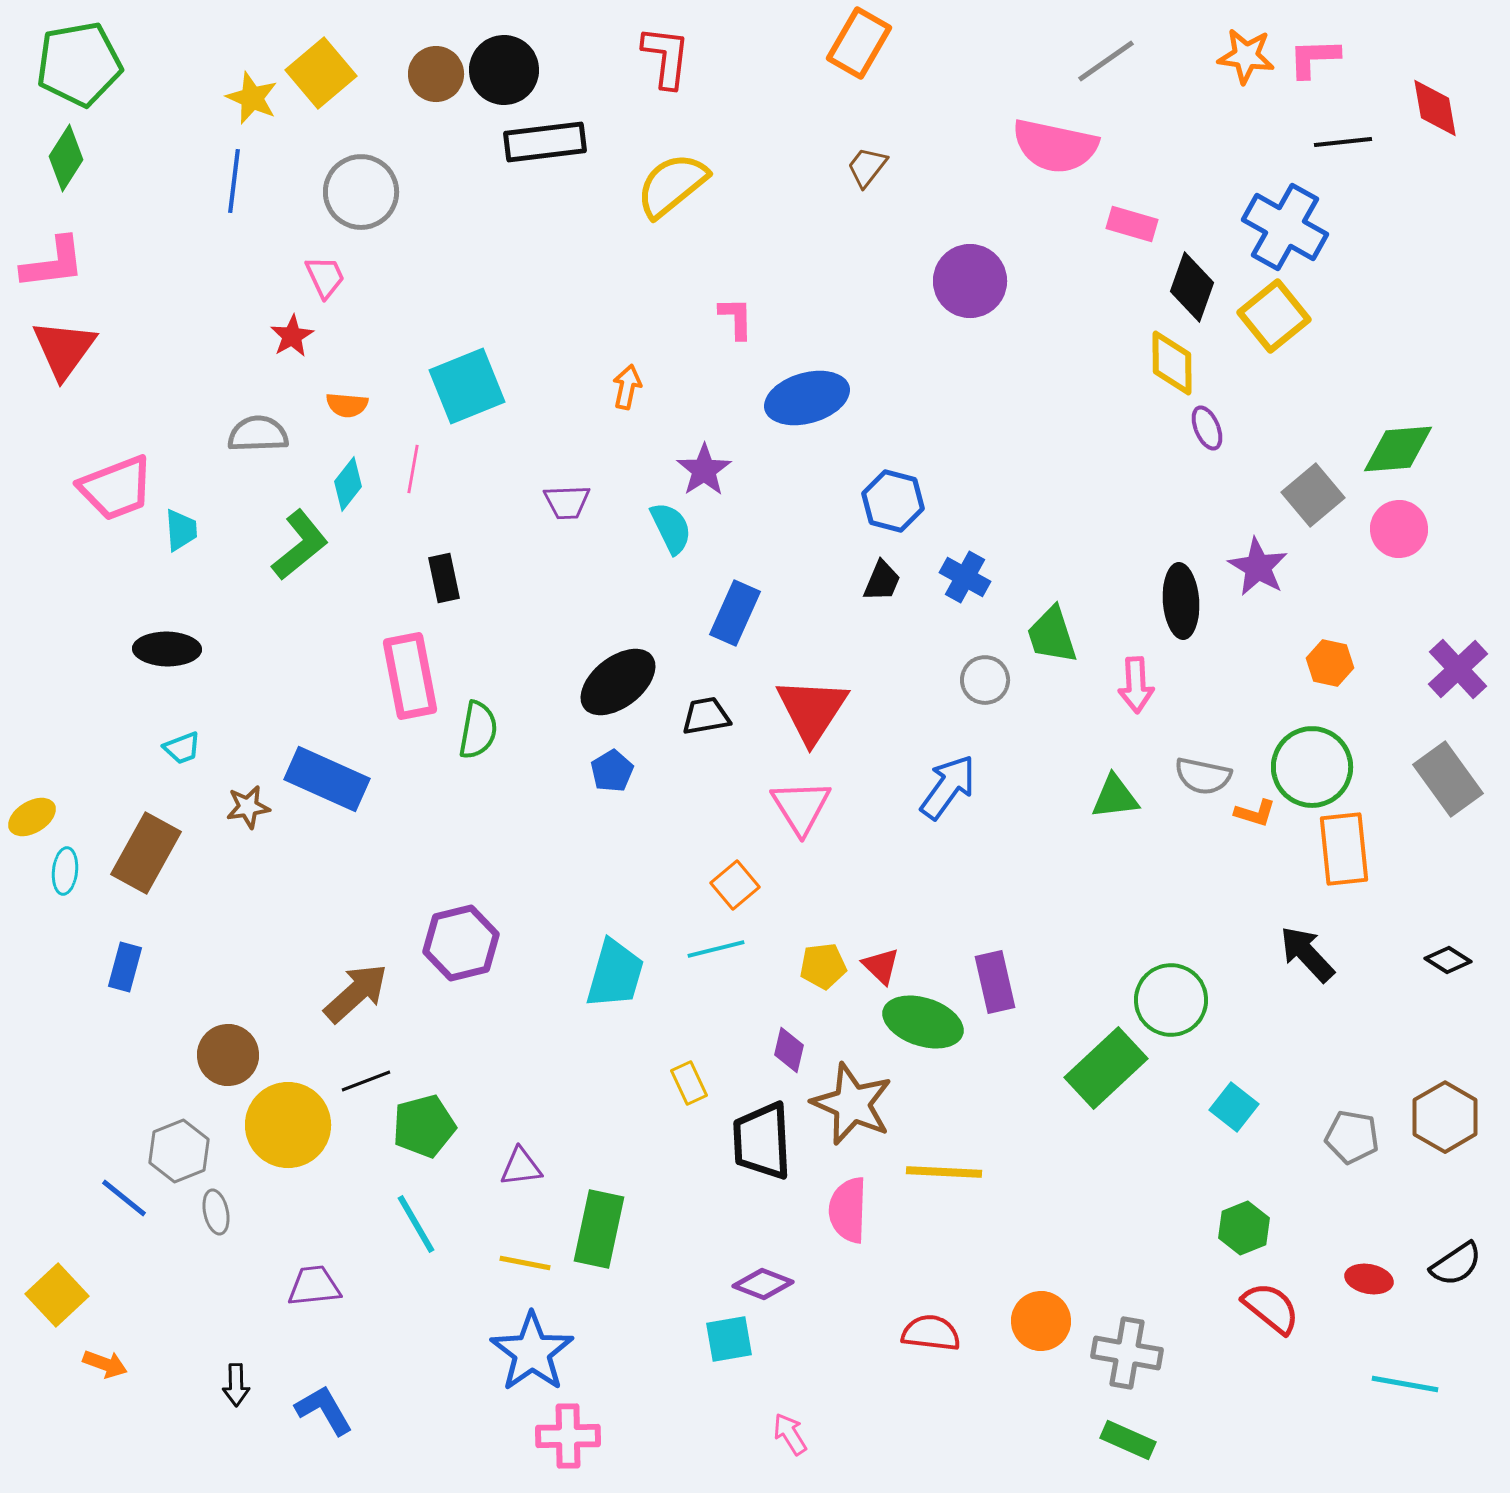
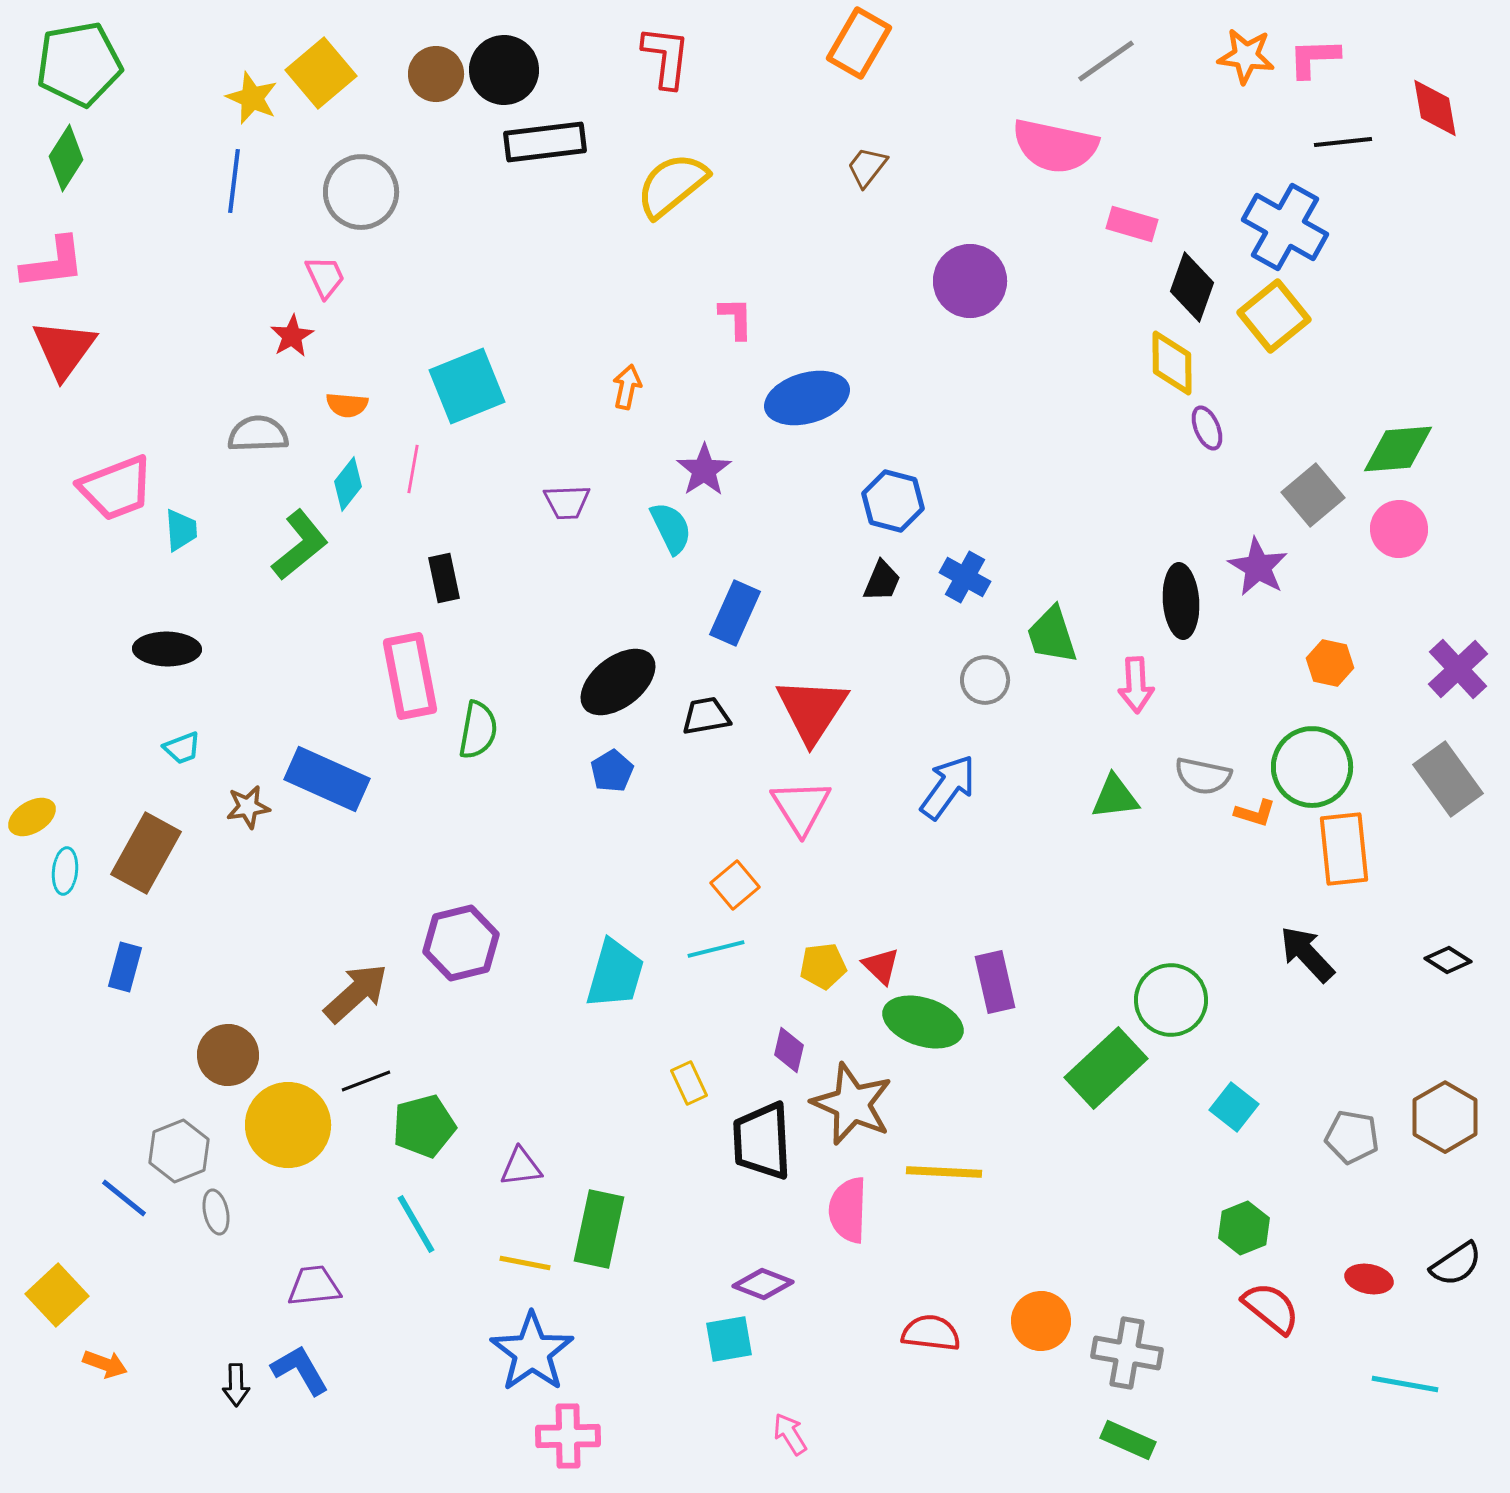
blue L-shape at (324, 1410): moved 24 px left, 40 px up
